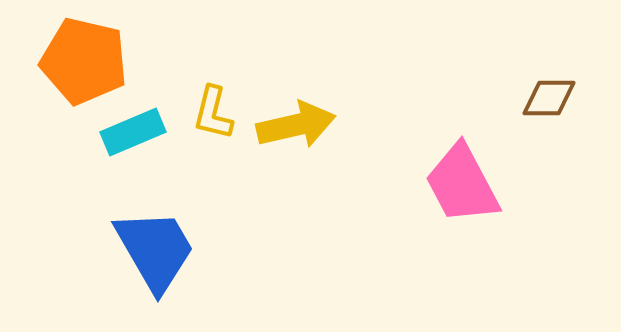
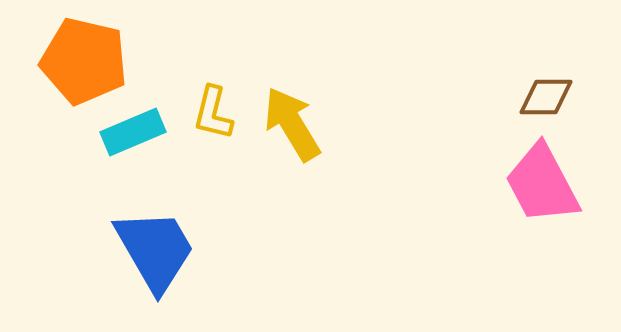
brown diamond: moved 3 px left, 1 px up
yellow arrow: moved 4 px left, 1 px up; rotated 108 degrees counterclockwise
pink trapezoid: moved 80 px right
